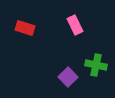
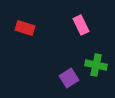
pink rectangle: moved 6 px right
purple square: moved 1 px right, 1 px down; rotated 12 degrees clockwise
